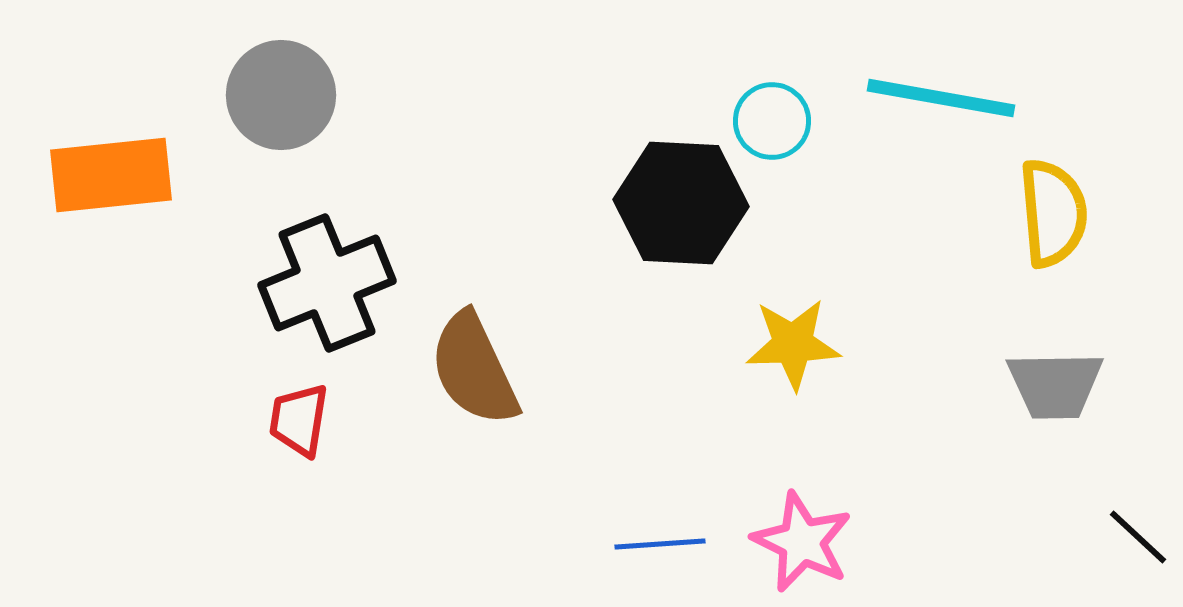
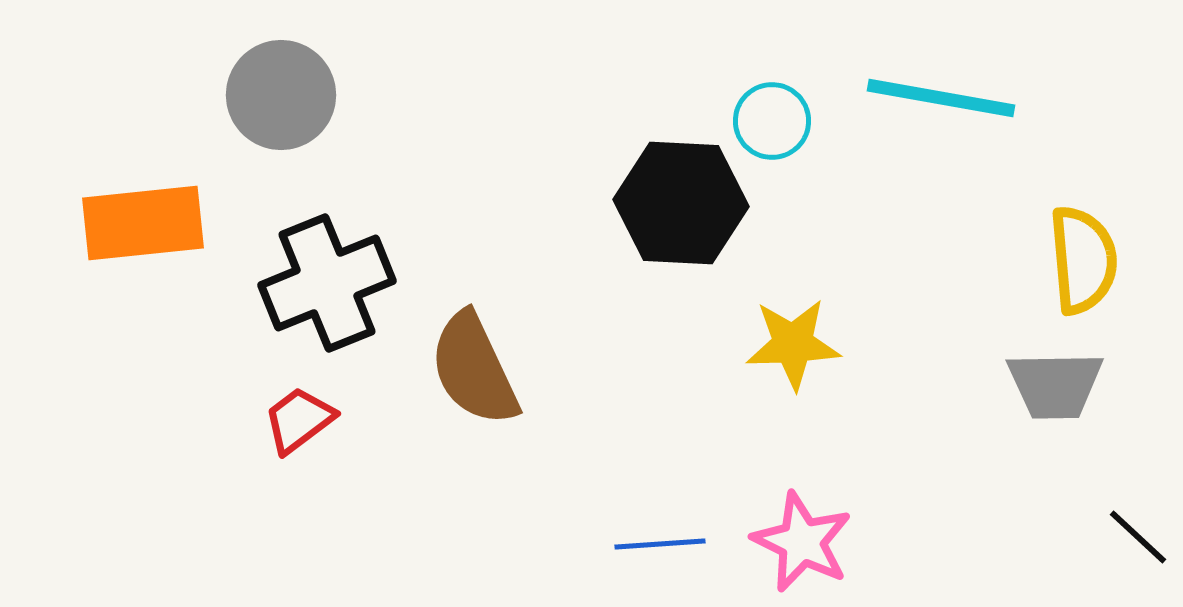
orange rectangle: moved 32 px right, 48 px down
yellow semicircle: moved 30 px right, 47 px down
red trapezoid: rotated 44 degrees clockwise
